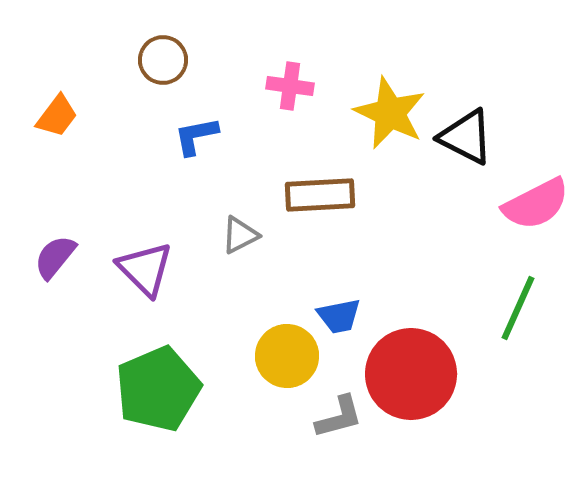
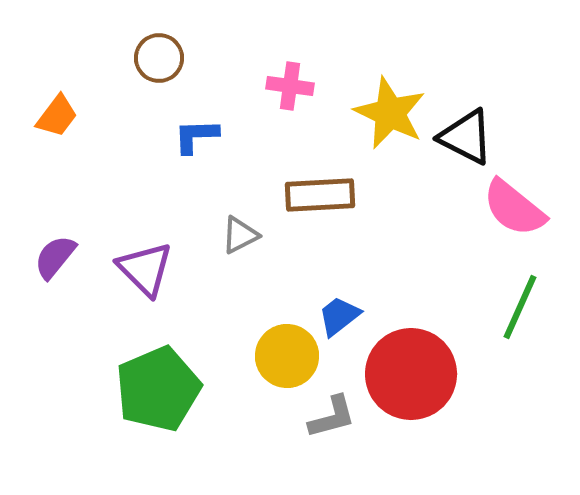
brown circle: moved 4 px left, 2 px up
blue L-shape: rotated 9 degrees clockwise
pink semicircle: moved 22 px left, 4 px down; rotated 66 degrees clockwise
green line: moved 2 px right, 1 px up
blue trapezoid: rotated 153 degrees clockwise
gray L-shape: moved 7 px left
